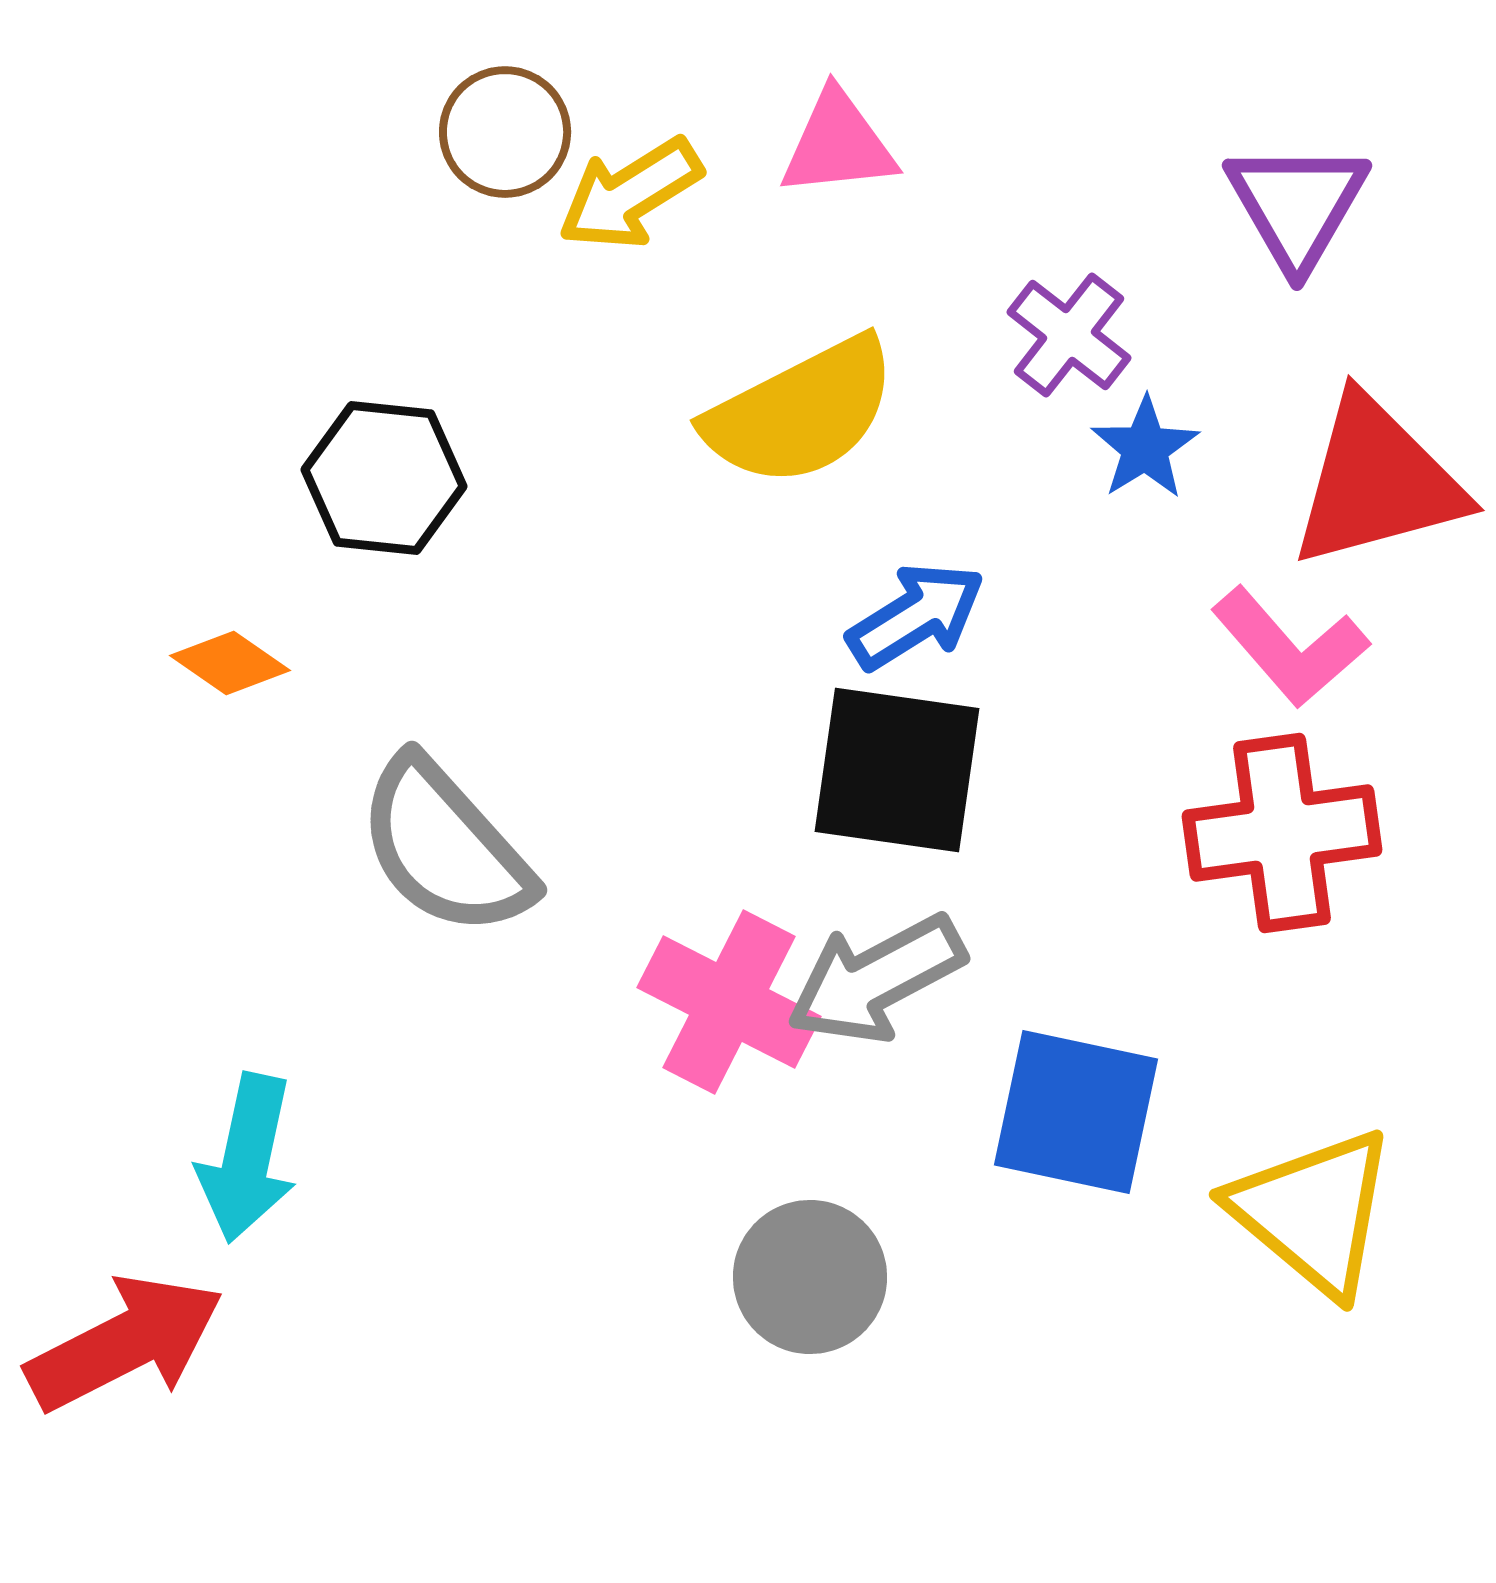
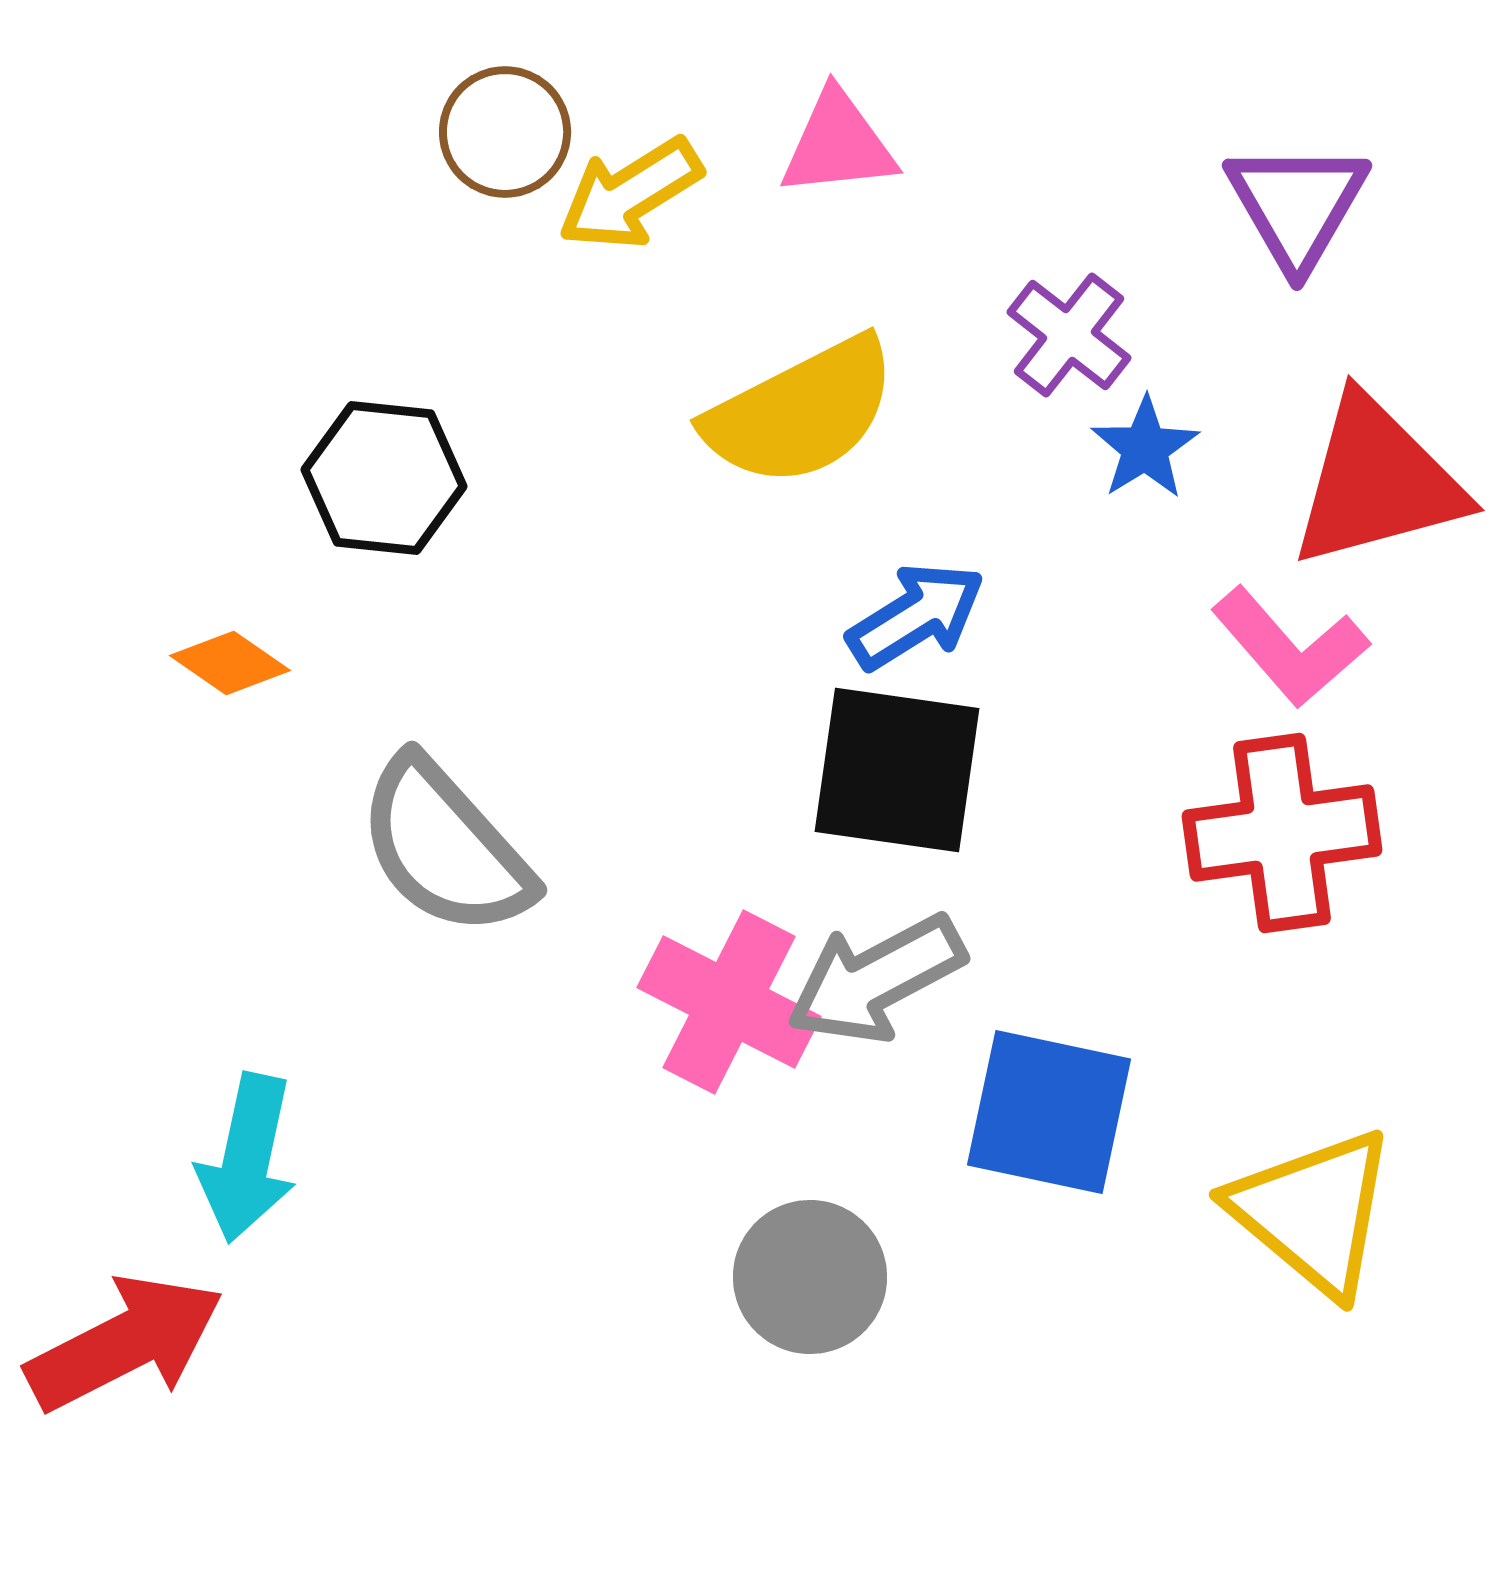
blue square: moved 27 px left
